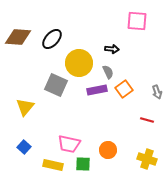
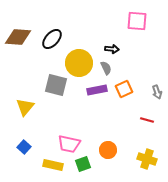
gray semicircle: moved 2 px left, 4 px up
gray square: rotated 10 degrees counterclockwise
orange square: rotated 12 degrees clockwise
green square: rotated 21 degrees counterclockwise
